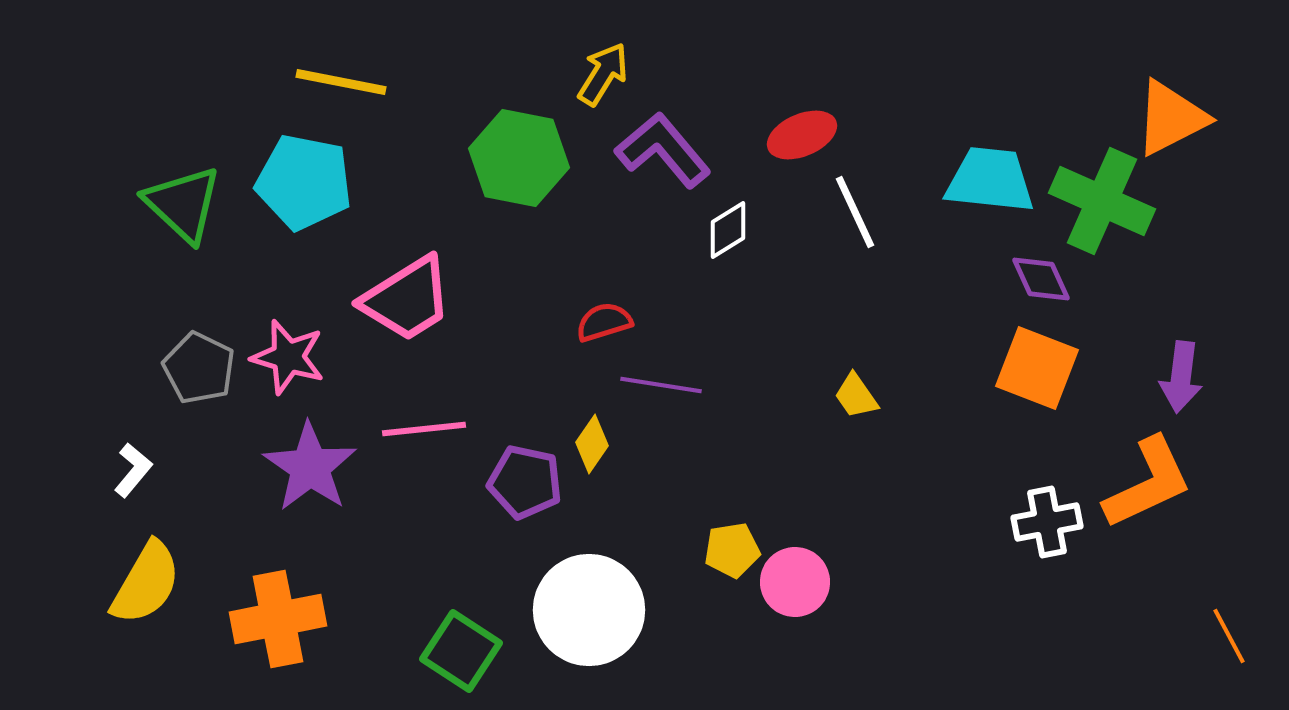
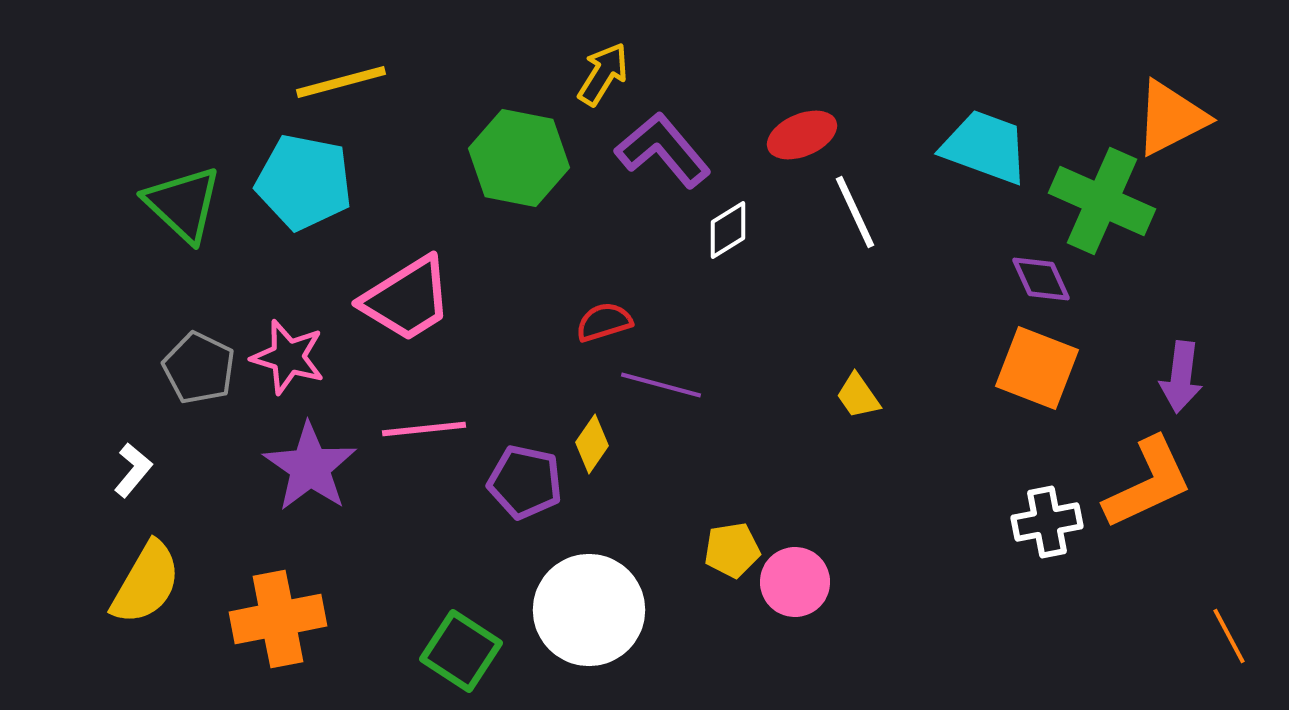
yellow line: rotated 26 degrees counterclockwise
cyan trapezoid: moved 5 px left, 33 px up; rotated 14 degrees clockwise
purple line: rotated 6 degrees clockwise
yellow trapezoid: moved 2 px right
